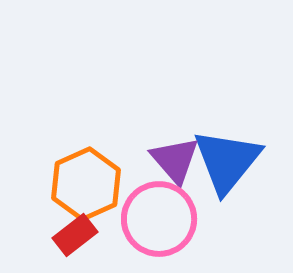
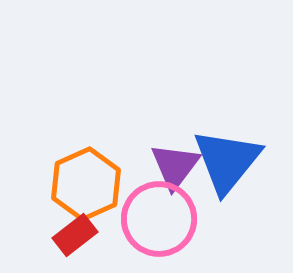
purple triangle: moved 6 px down; rotated 18 degrees clockwise
